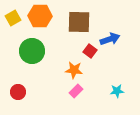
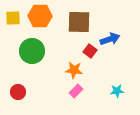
yellow square: rotated 28 degrees clockwise
